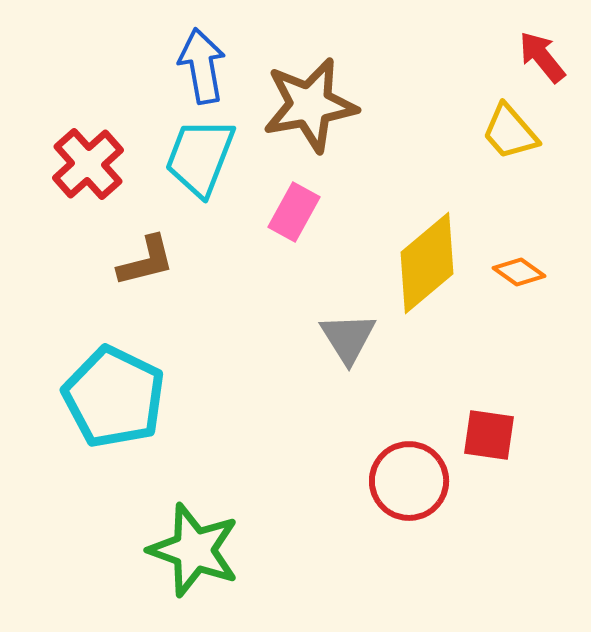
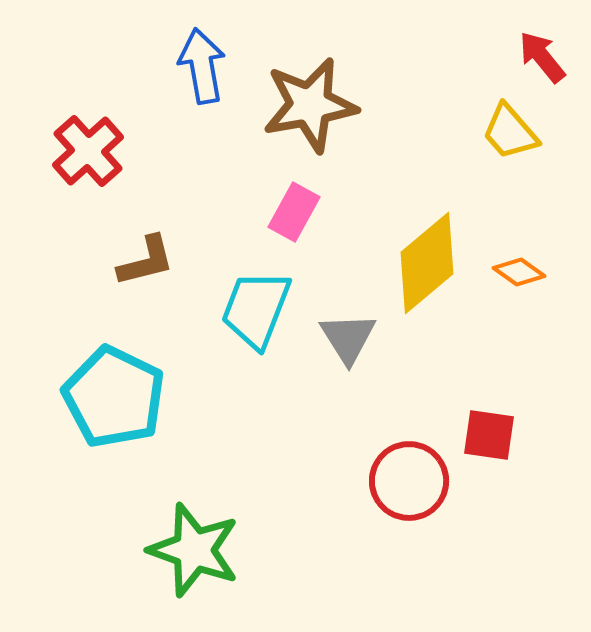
cyan trapezoid: moved 56 px right, 152 px down
red cross: moved 13 px up
